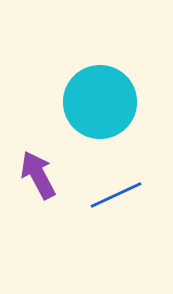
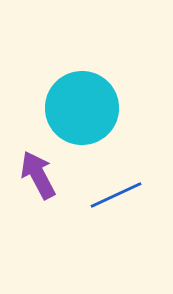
cyan circle: moved 18 px left, 6 px down
